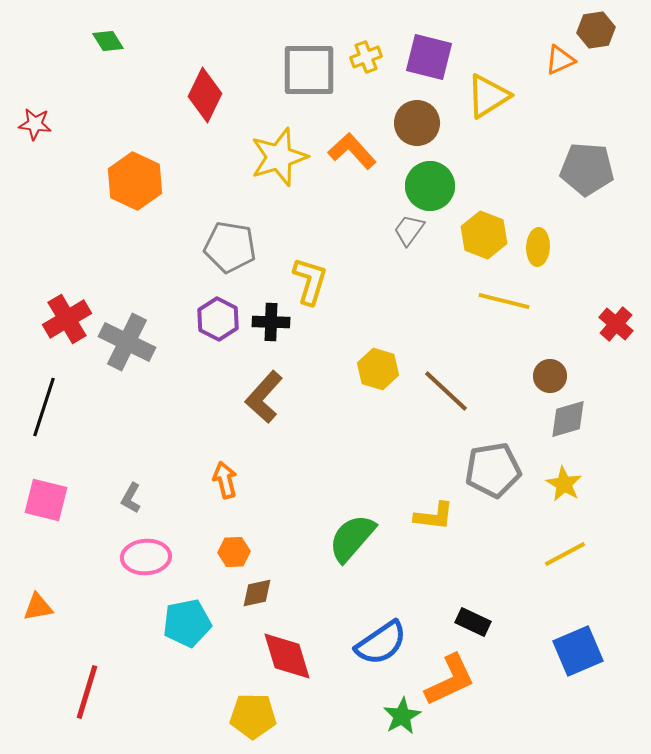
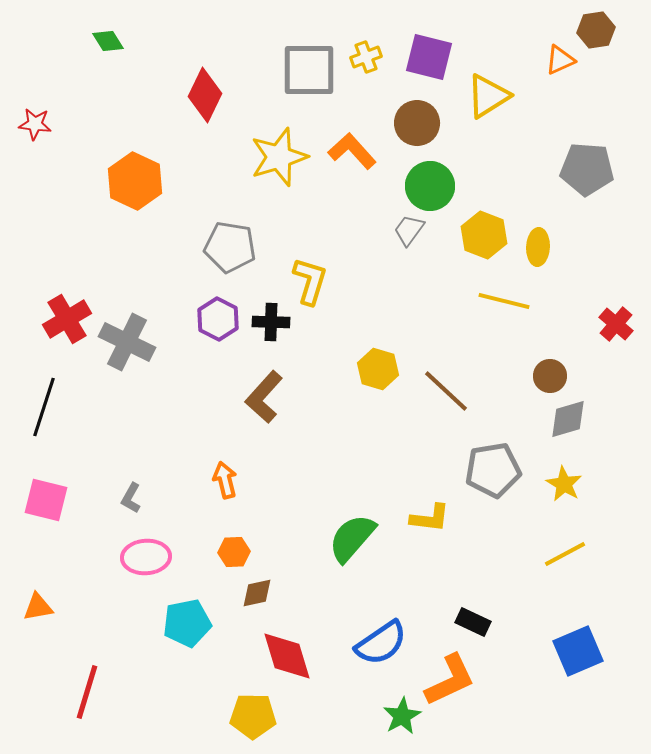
yellow L-shape at (434, 516): moved 4 px left, 2 px down
